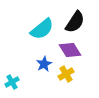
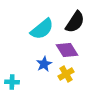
purple diamond: moved 3 px left
cyan cross: rotated 32 degrees clockwise
